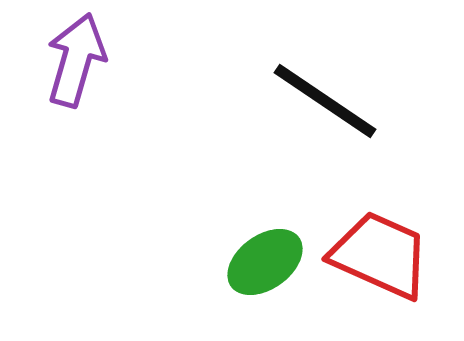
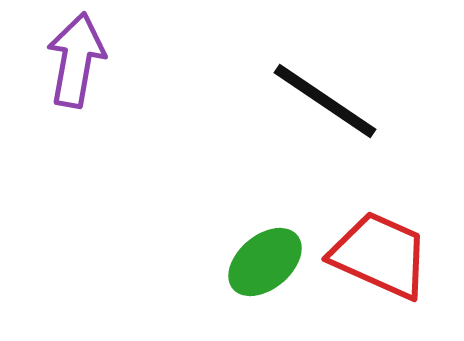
purple arrow: rotated 6 degrees counterclockwise
green ellipse: rotated 4 degrees counterclockwise
